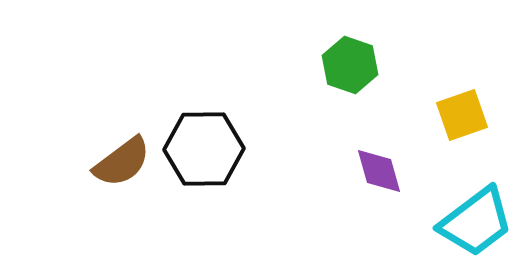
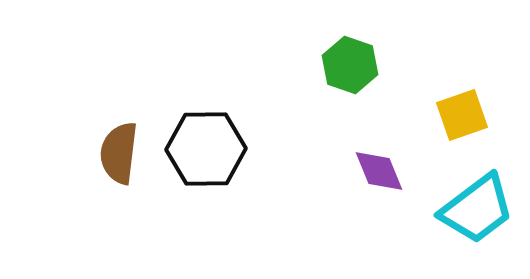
black hexagon: moved 2 px right
brown semicircle: moved 3 px left, 9 px up; rotated 134 degrees clockwise
purple diamond: rotated 6 degrees counterclockwise
cyan trapezoid: moved 1 px right, 13 px up
